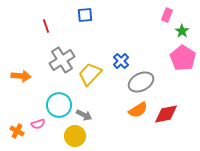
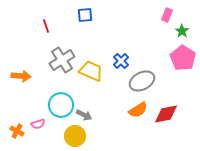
yellow trapezoid: moved 1 px right, 3 px up; rotated 70 degrees clockwise
gray ellipse: moved 1 px right, 1 px up
cyan circle: moved 2 px right
